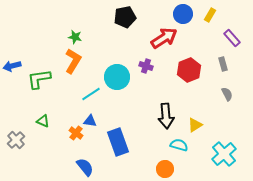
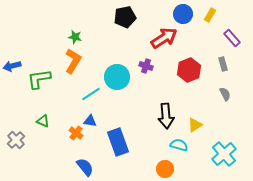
gray semicircle: moved 2 px left
